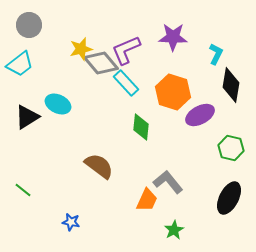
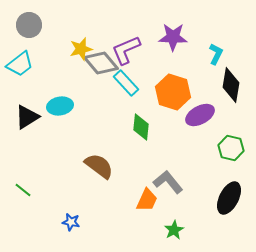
cyan ellipse: moved 2 px right, 2 px down; rotated 35 degrees counterclockwise
